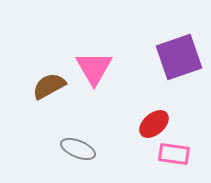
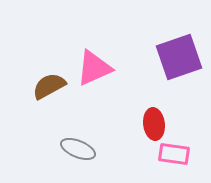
pink triangle: rotated 36 degrees clockwise
red ellipse: rotated 56 degrees counterclockwise
